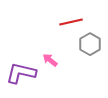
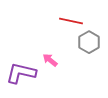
red line: moved 1 px up; rotated 25 degrees clockwise
gray hexagon: moved 1 px left, 2 px up
